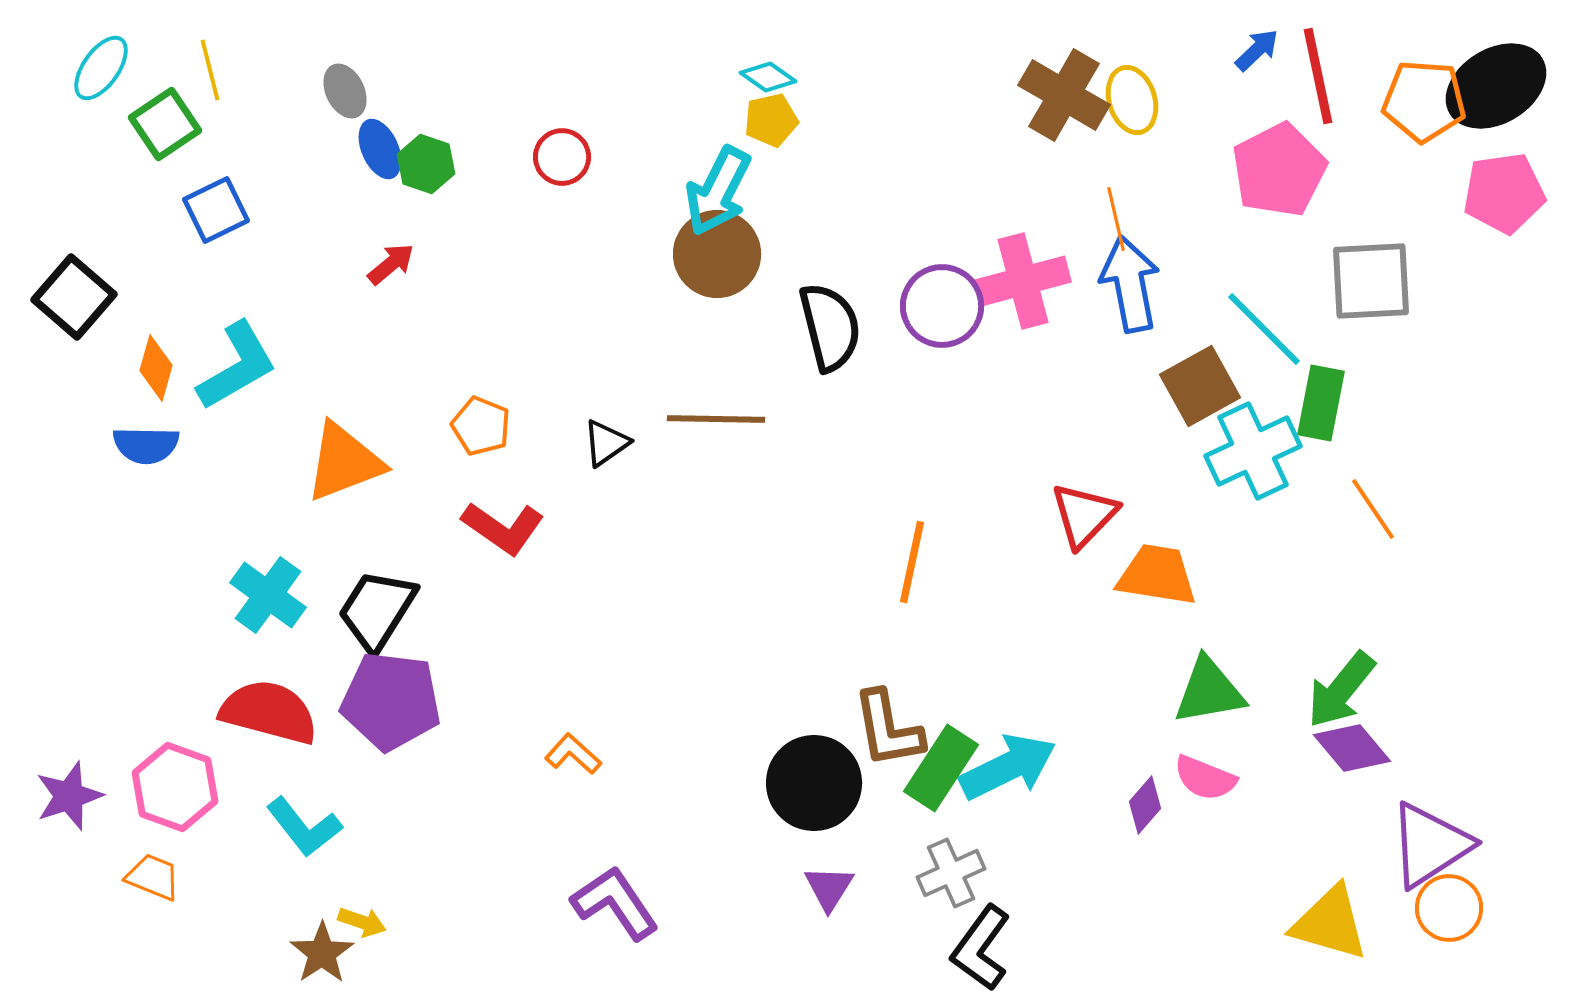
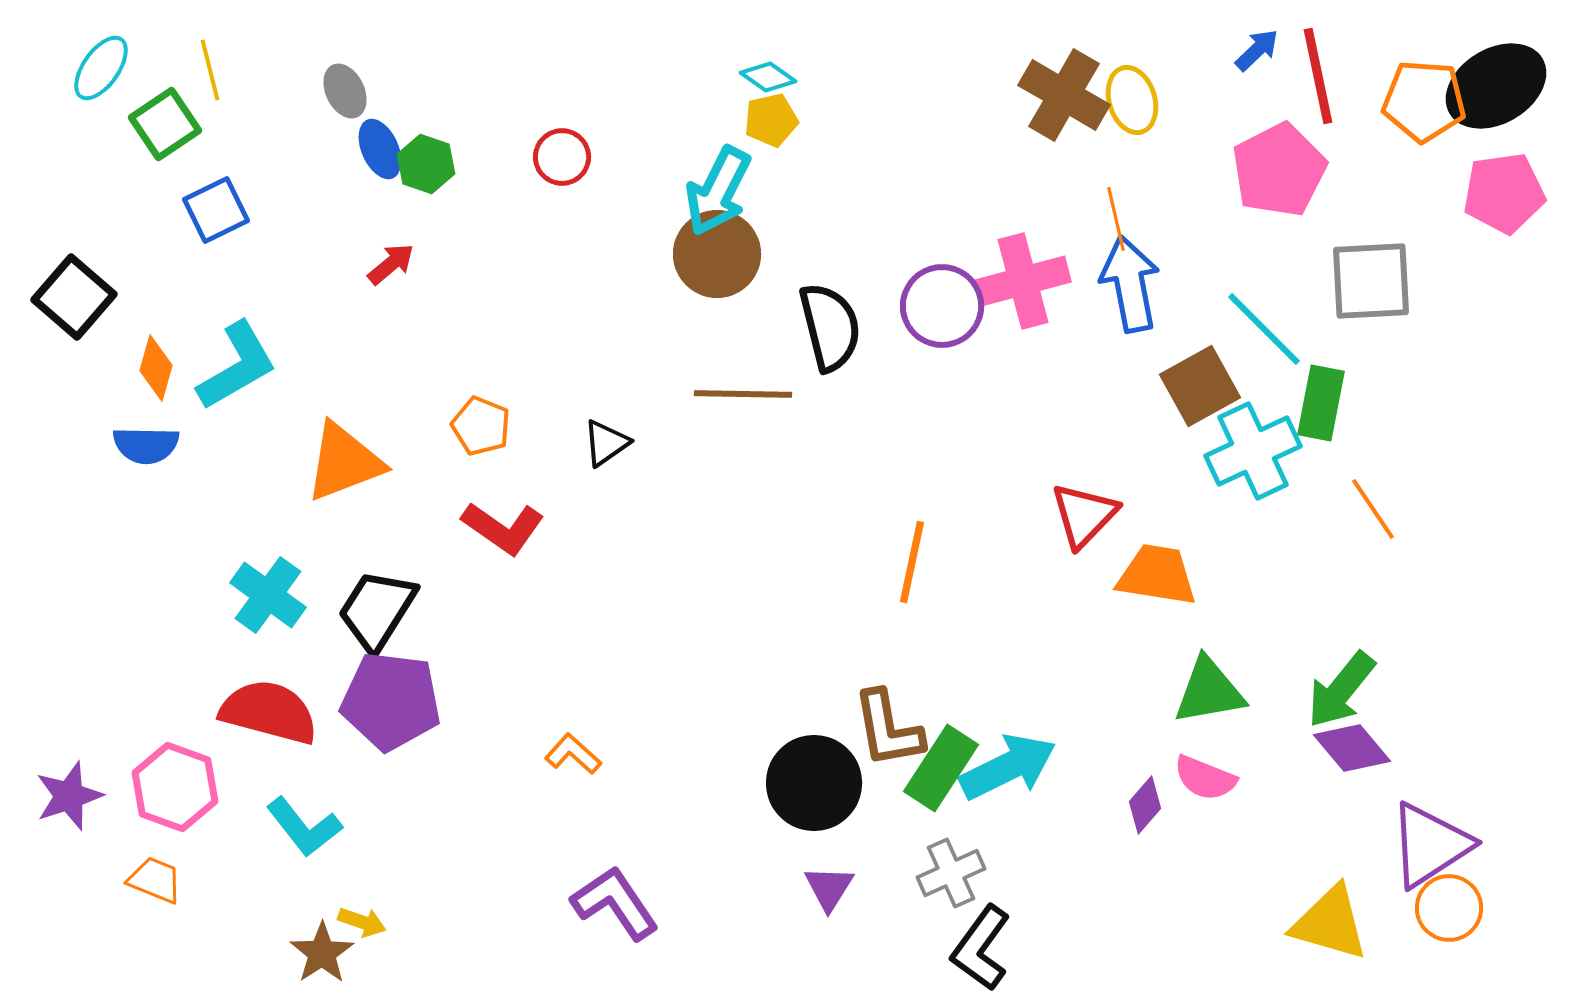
brown line at (716, 419): moved 27 px right, 25 px up
orange trapezoid at (153, 877): moved 2 px right, 3 px down
